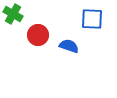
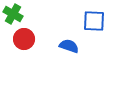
blue square: moved 2 px right, 2 px down
red circle: moved 14 px left, 4 px down
